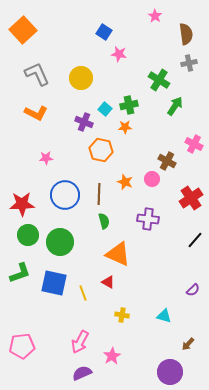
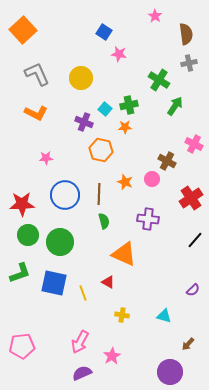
orange triangle at (118, 254): moved 6 px right
